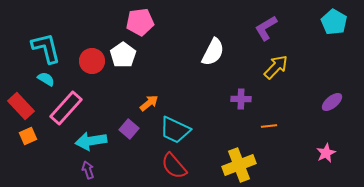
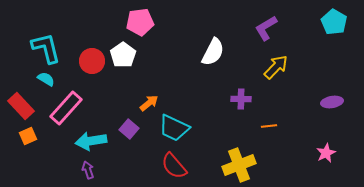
purple ellipse: rotated 30 degrees clockwise
cyan trapezoid: moved 1 px left, 2 px up
